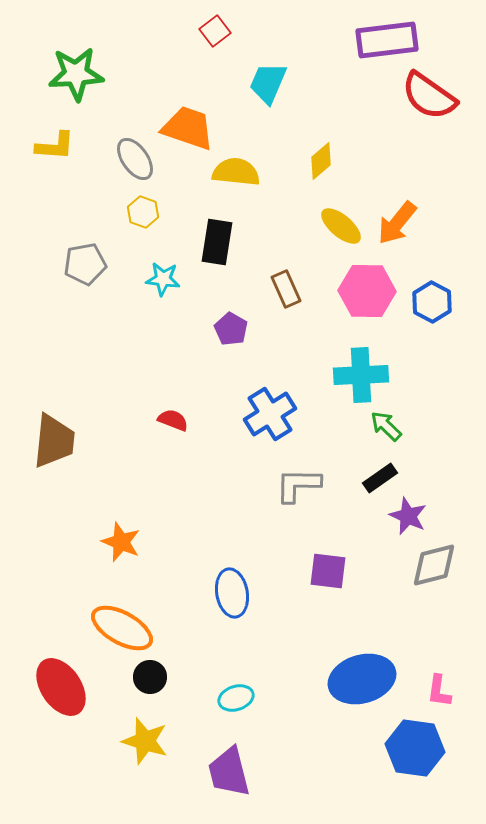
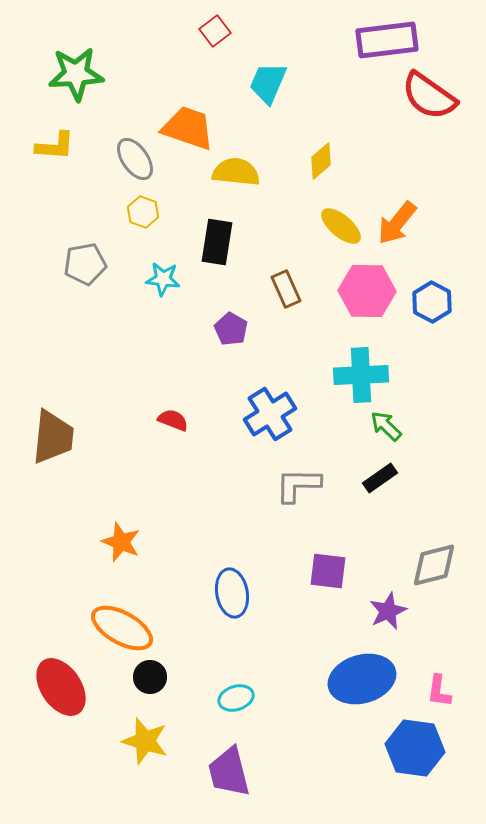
brown trapezoid at (54, 441): moved 1 px left, 4 px up
purple star at (408, 516): moved 20 px left, 95 px down; rotated 24 degrees clockwise
